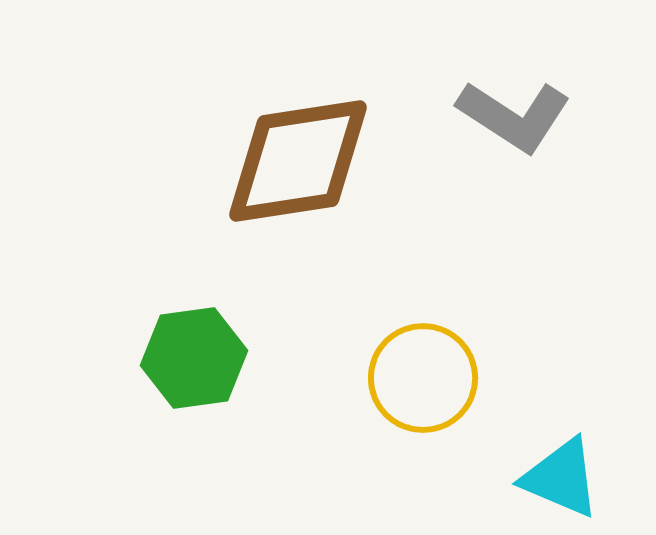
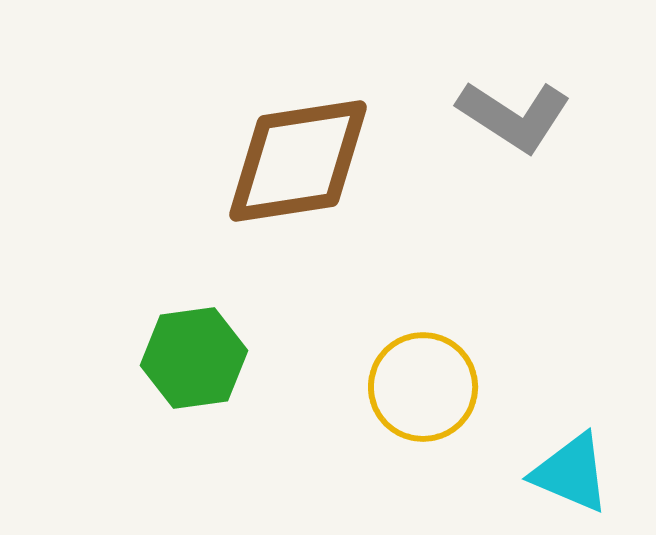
yellow circle: moved 9 px down
cyan triangle: moved 10 px right, 5 px up
